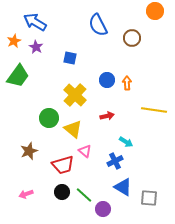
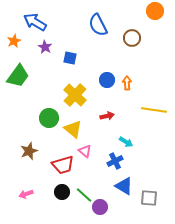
purple star: moved 9 px right
blue triangle: moved 1 px right, 1 px up
purple circle: moved 3 px left, 2 px up
